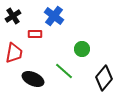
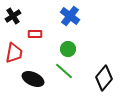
blue cross: moved 16 px right
green circle: moved 14 px left
